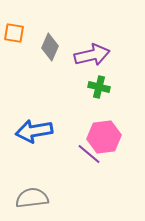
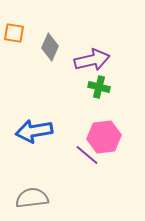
purple arrow: moved 5 px down
purple line: moved 2 px left, 1 px down
